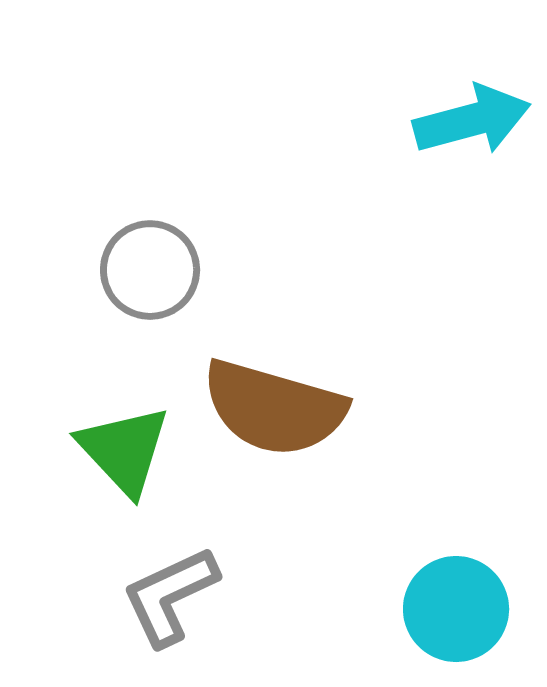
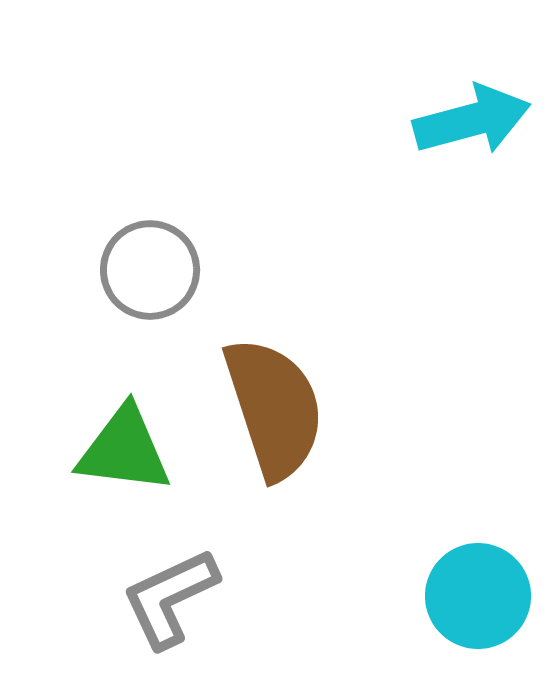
brown semicircle: rotated 124 degrees counterclockwise
green triangle: rotated 40 degrees counterclockwise
gray L-shape: moved 2 px down
cyan circle: moved 22 px right, 13 px up
